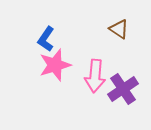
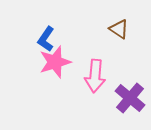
pink star: moved 3 px up
purple cross: moved 7 px right, 9 px down; rotated 16 degrees counterclockwise
